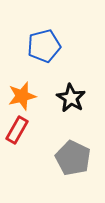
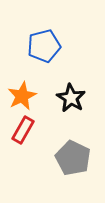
orange star: rotated 12 degrees counterclockwise
red rectangle: moved 6 px right
